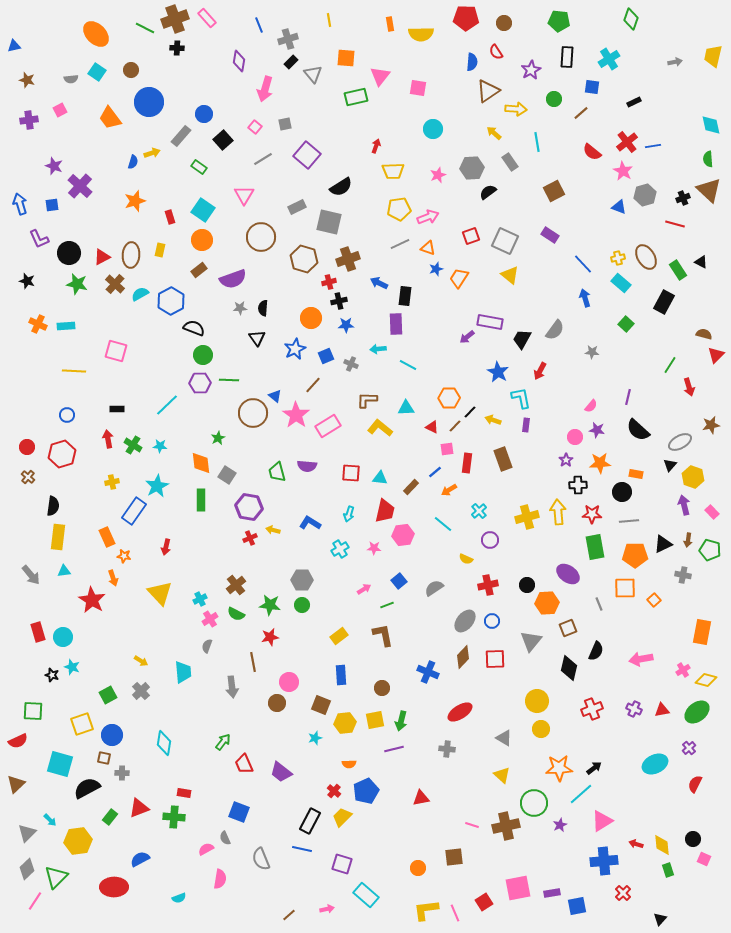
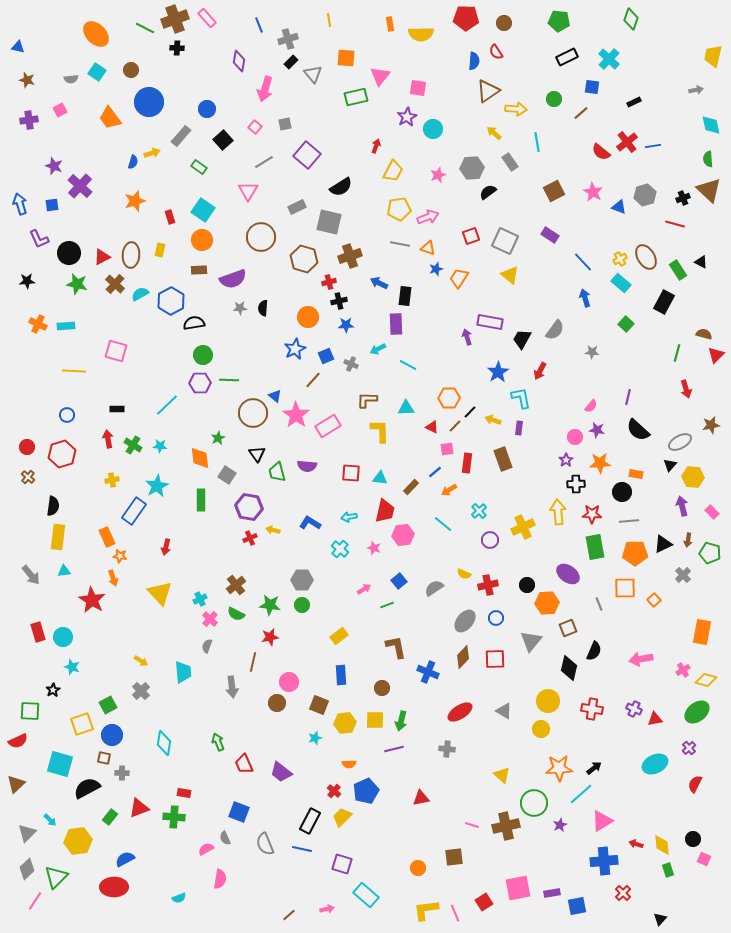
blue triangle at (14, 46): moved 4 px right, 1 px down; rotated 24 degrees clockwise
black rectangle at (567, 57): rotated 60 degrees clockwise
cyan cross at (609, 59): rotated 15 degrees counterclockwise
blue semicircle at (472, 62): moved 2 px right, 1 px up
gray arrow at (675, 62): moved 21 px right, 28 px down
purple star at (531, 70): moved 124 px left, 47 px down
blue circle at (204, 114): moved 3 px right, 5 px up
red semicircle at (592, 152): moved 9 px right
gray line at (263, 159): moved 1 px right, 3 px down
yellow trapezoid at (393, 171): rotated 60 degrees counterclockwise
pink star at (623, 171): moved 30 px left, 21 px down
pink triangle at (244, 195): moved 4 px right, 4 px up
gray line at (400, 244): rotated 36 degrees clockwise
yellow cross at (618, 258): moved 2 px right, 1 px down; rotated 16 degrees counterclockwise
brown cross at (348, 259): moved 2 px right, 3 px up
blue line at (583, 264): moved 2 px up
brown rectangle at (199, 270): rotated 35 degrees clockwise
black star at (27, 281): rotated 21 degrees counterclockwise
orange circle at (311, 318): moved 3 px left, 1 px up
black semicircle at (194, 328): moved 5 px up; rotated 30 degrees counterclockwise
purple arrow at (467, 337): rotated 112 degrees clockwise
black triangle at (257, 338): moved 116 px down
cyan arrow at (378, 349): rotated 21 degrees counterclockwise
green line at (670, 365): moved 7 px right, 12 px up; rotated 18 degrees counterclockwise
blue star at (498, 372): rotated 10 degrees clockwise
brown line at (313, 385): moved 5 px up
red arrow at (689, 387): moved 3 px left, 2 px down
purple rectangle at (526, 425): moved 7 px left, 3 px down
yellow L-shape at (380, 428): moved 3 px down; rotated 50 degrees clockwise
orange diamond at (201, 463): moved 1 px left, 5 px up
yellow hexagon at (693, 477): rotated 15 degrees counterclockwise
yellow cross at (112, 482): moved 2 px up
black cross at (578, 485): moved 2 px left, 1 px up
purple arrow at (684, 505): moved 2 px left, 1 px down
cyan arrow at (349, 514): moved 3 px down; rotated 63 degrees clockwise
yellow cross at (527, 517): moved 4 px left, 10 px down; rotated 10 degrees counterclockwise
pink star at (374, 548): rotated 16 degrees clockwise
cyan cross at (340, 549): rotated 18 degrees counterclockwise
green pentagon at (710, 550): moved 3 px down
orange pentagon at (635, 555): moved 2 px up
orange star at (124, 556): moved 4 px left
yellow semicircle at (466, 559): moved 2 px left, 15 px down
gray cross at (683, 575): rotated 35 degrees clockwise
pink cross at (210, 619): rotated 14 degrees counterclockwise
blue circle at (492, 621): moved 4 px right, 3 px up
brown L-shape at (383, 635): moved 13 px right, 12 px down
black semicircle at (596, 651): moved 2 px left
brown line at (253, 662): rotated 24 degrees clockwise
black star at (52, 675): moved 1 px right, 15 px down; rotated 24 degrees clockwise
green square at (108, 695): moved 10 px down
yellow circle at (537, 701): moved 11 px right
brown square at (321, 705): moved 2 px left
red cross at (592, 709): rotated 30 degrees clockwise
red triangle at (662, 710): moved 7 px left, 9 px down
green square at (33, 711): moved 3 px left
yellow square at (375, 720): rotated 12 degrees clockwise
gray triangle at (504, 738): moved 27 px up
green arrow at (223, 742): moved 5 px left; rotated 60 degrees counterclockwise
blue semicircle at (140, 859): moved 15 px left
gray semicircle at (261, 859): moved 4 px right, 15 px up
